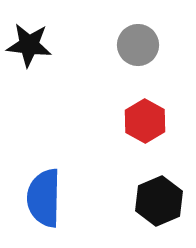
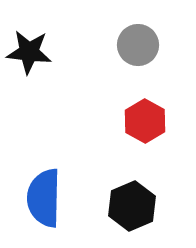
black star: moved 7 px down
black hexagon: moved 27 px left, 5 px down
